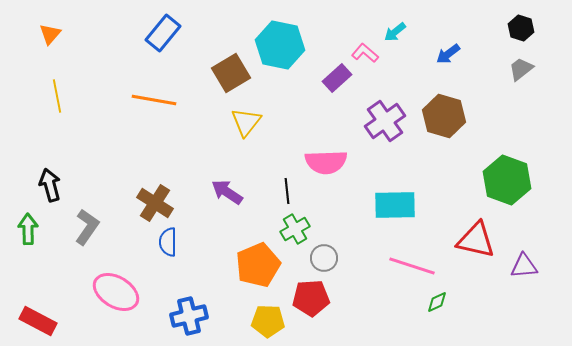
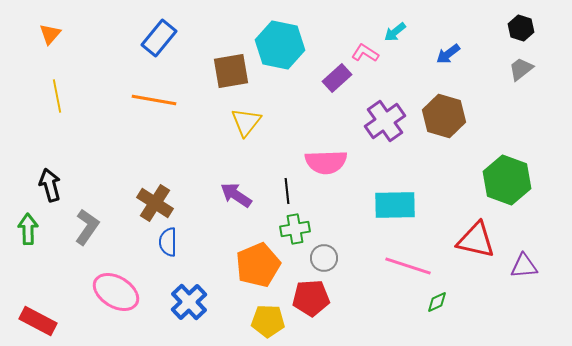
blue rectangle: moved 4 px left, 5 px down
pink L-shape: rotated 8 degrees counterclockwise
brown square: moved 2 px up; rotated 21 degrees clockwise
purple arrow: moved 9 px right, 3 px down
green cross: rotated 20 degrees clockwise
pink line: moved 4 px left
blue cross: moved 14 px up; rotated 30 degrees counterclockwise
